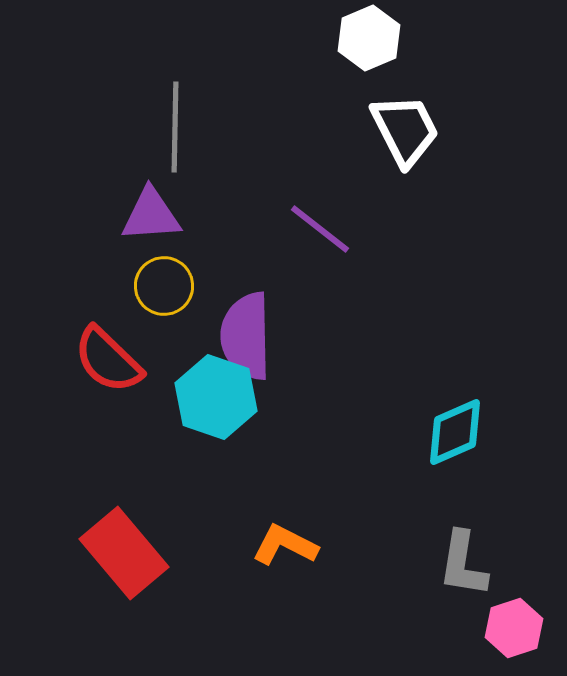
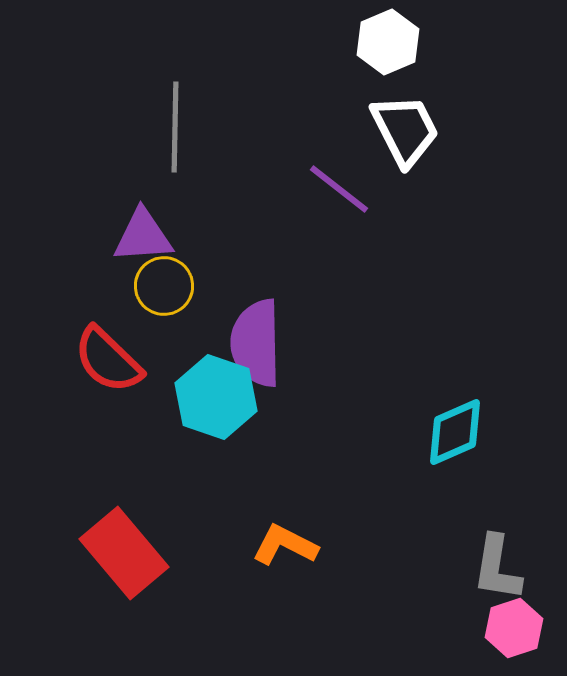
white hexagon: moved 19 px right, 4 px down
purple triangle: moved 8 px left, 21 px down
purple line: moved 19 px right, 40 px up
purple semicircle: moved 10 px right, 7 px down
gray L-shape: moved 34 px right, 4 px down
